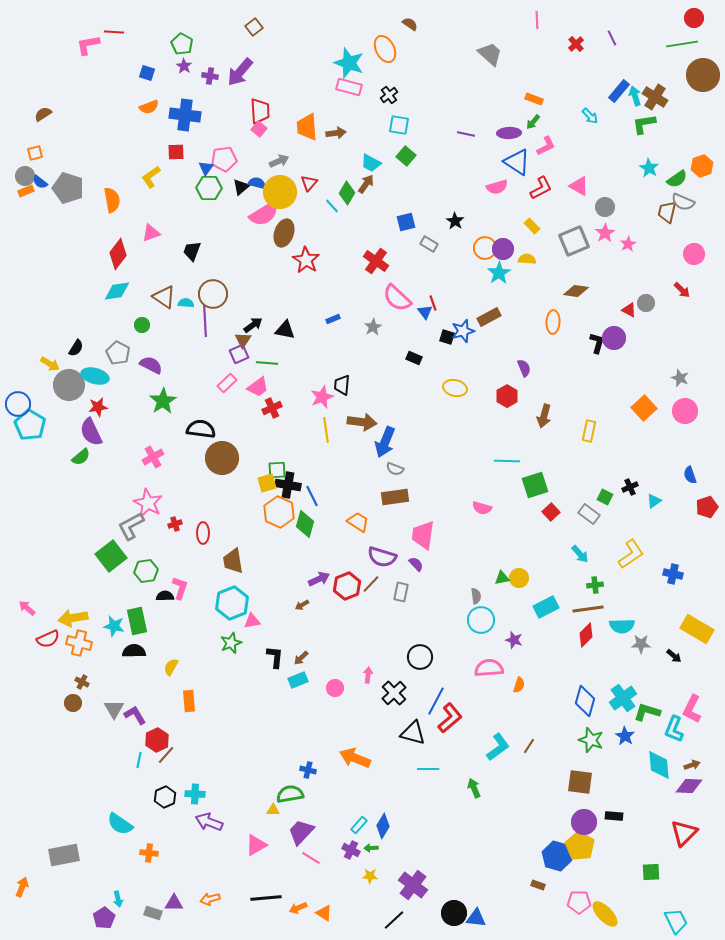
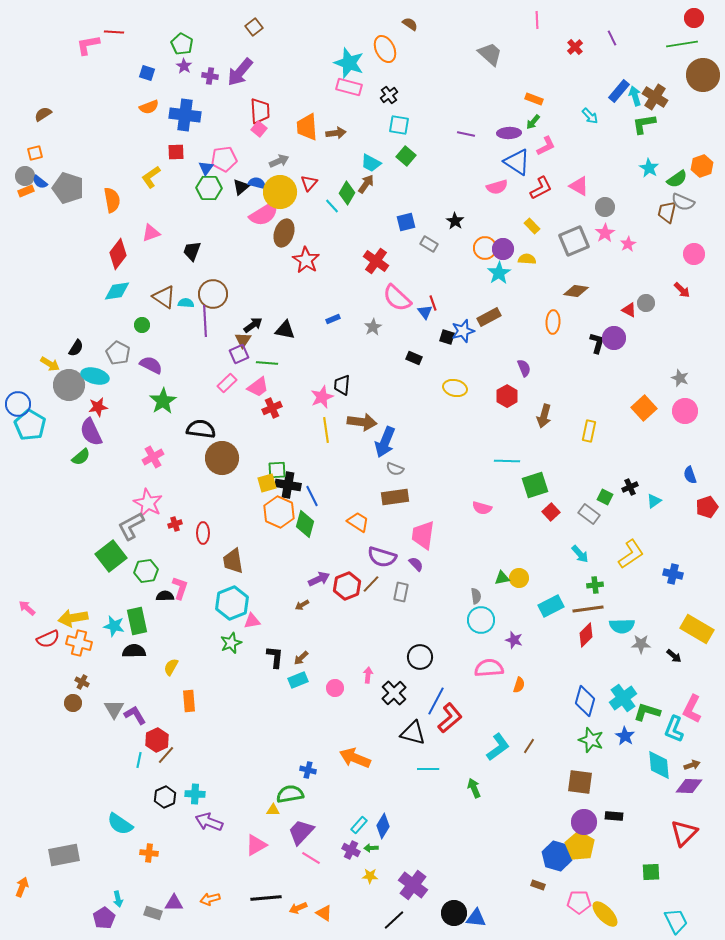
red cross at (576, 44): moved 1 px left, 3 px down
cyan rectangle at (546, 607): moved 5 px right, 1 px up
